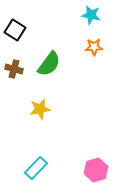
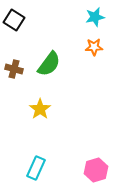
cyan star: moved 4 px right, 2 px down; rotated 24 degrees counterclockwise
black square: moved 1 px left, 10 px up
yellow star: rotated 25 degrees counterclockwise
cyan rectangle: rotated 20 degrees counterclockwise
